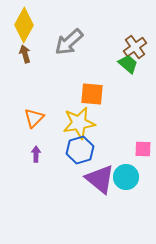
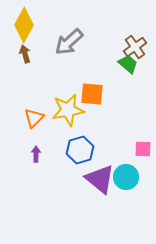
yellow star: moved 11 px left, 13 px up
